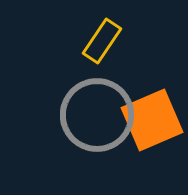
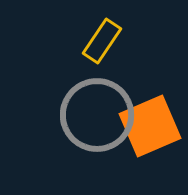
orange square: moved 2 px left, 6 px down
